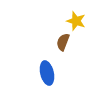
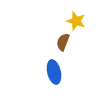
blue ellipse: moved 7 px right, 1 px up
